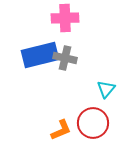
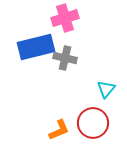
pink cross: rotated 16 degrees counterclockwise
blue rectangle: moved 4 px left, 8 px up
orange L-shape: moved 2 px left
